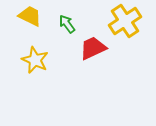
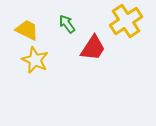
yellow trapezoid: moved 3 px left, 14 px down
yellow cross: moved 1 px right
red trapezoid: rotated 148 degrees clockwise
